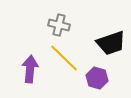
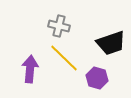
gray cross: moved 1 px down
